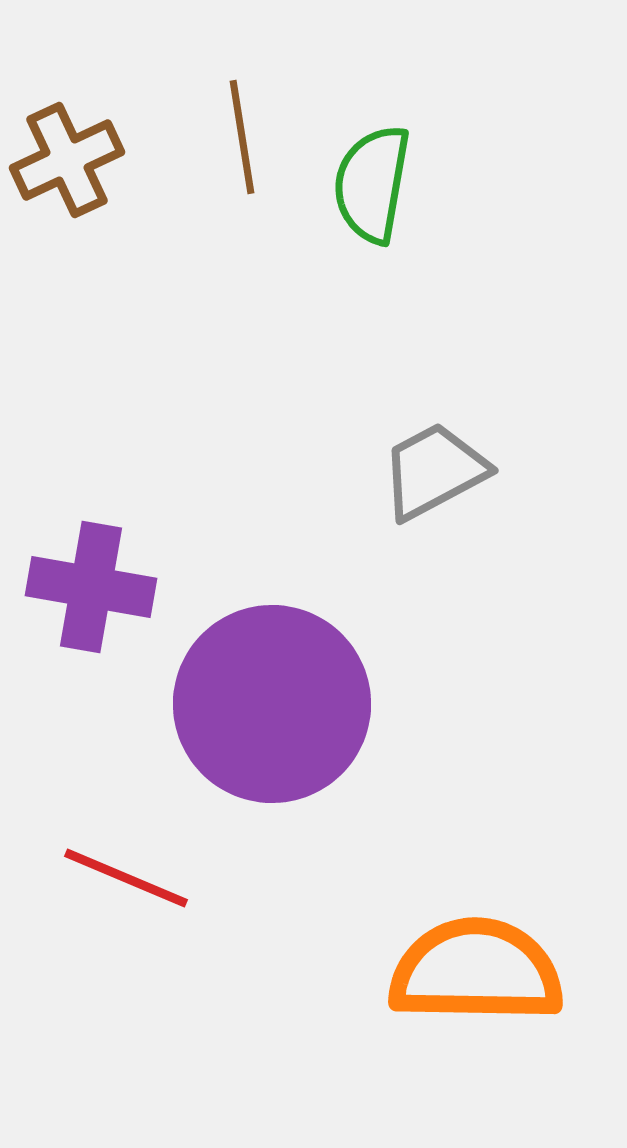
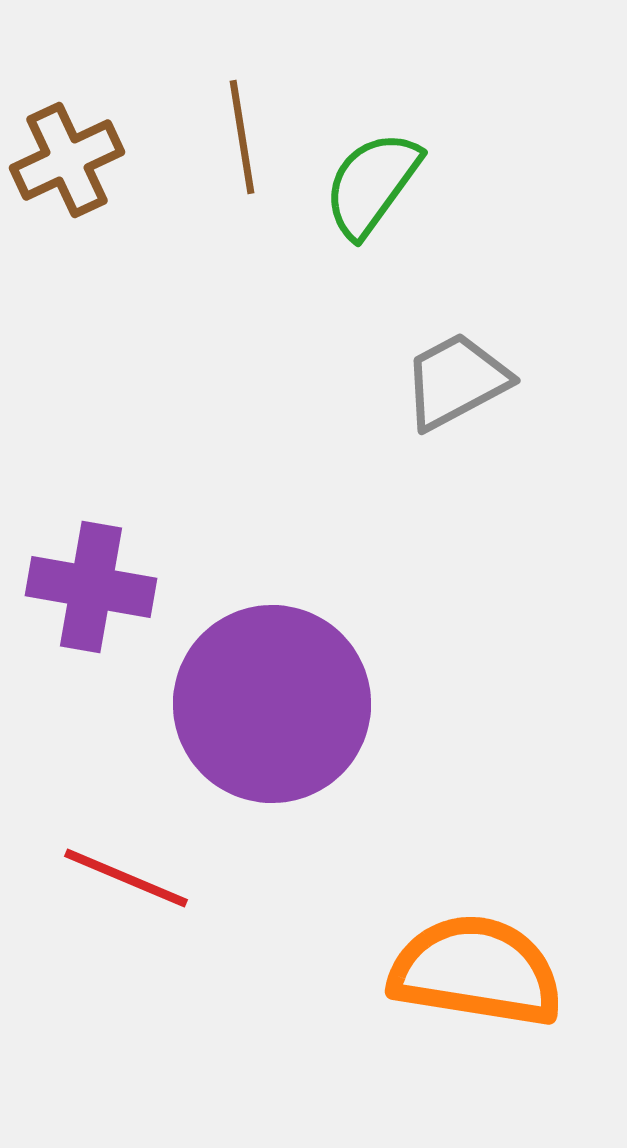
green semicircle: rotated 26 degrees clockwise
gray trapezoid: moved 22 px right, 90 px up
orange semicircle: rotated 8 degrees clockwise
